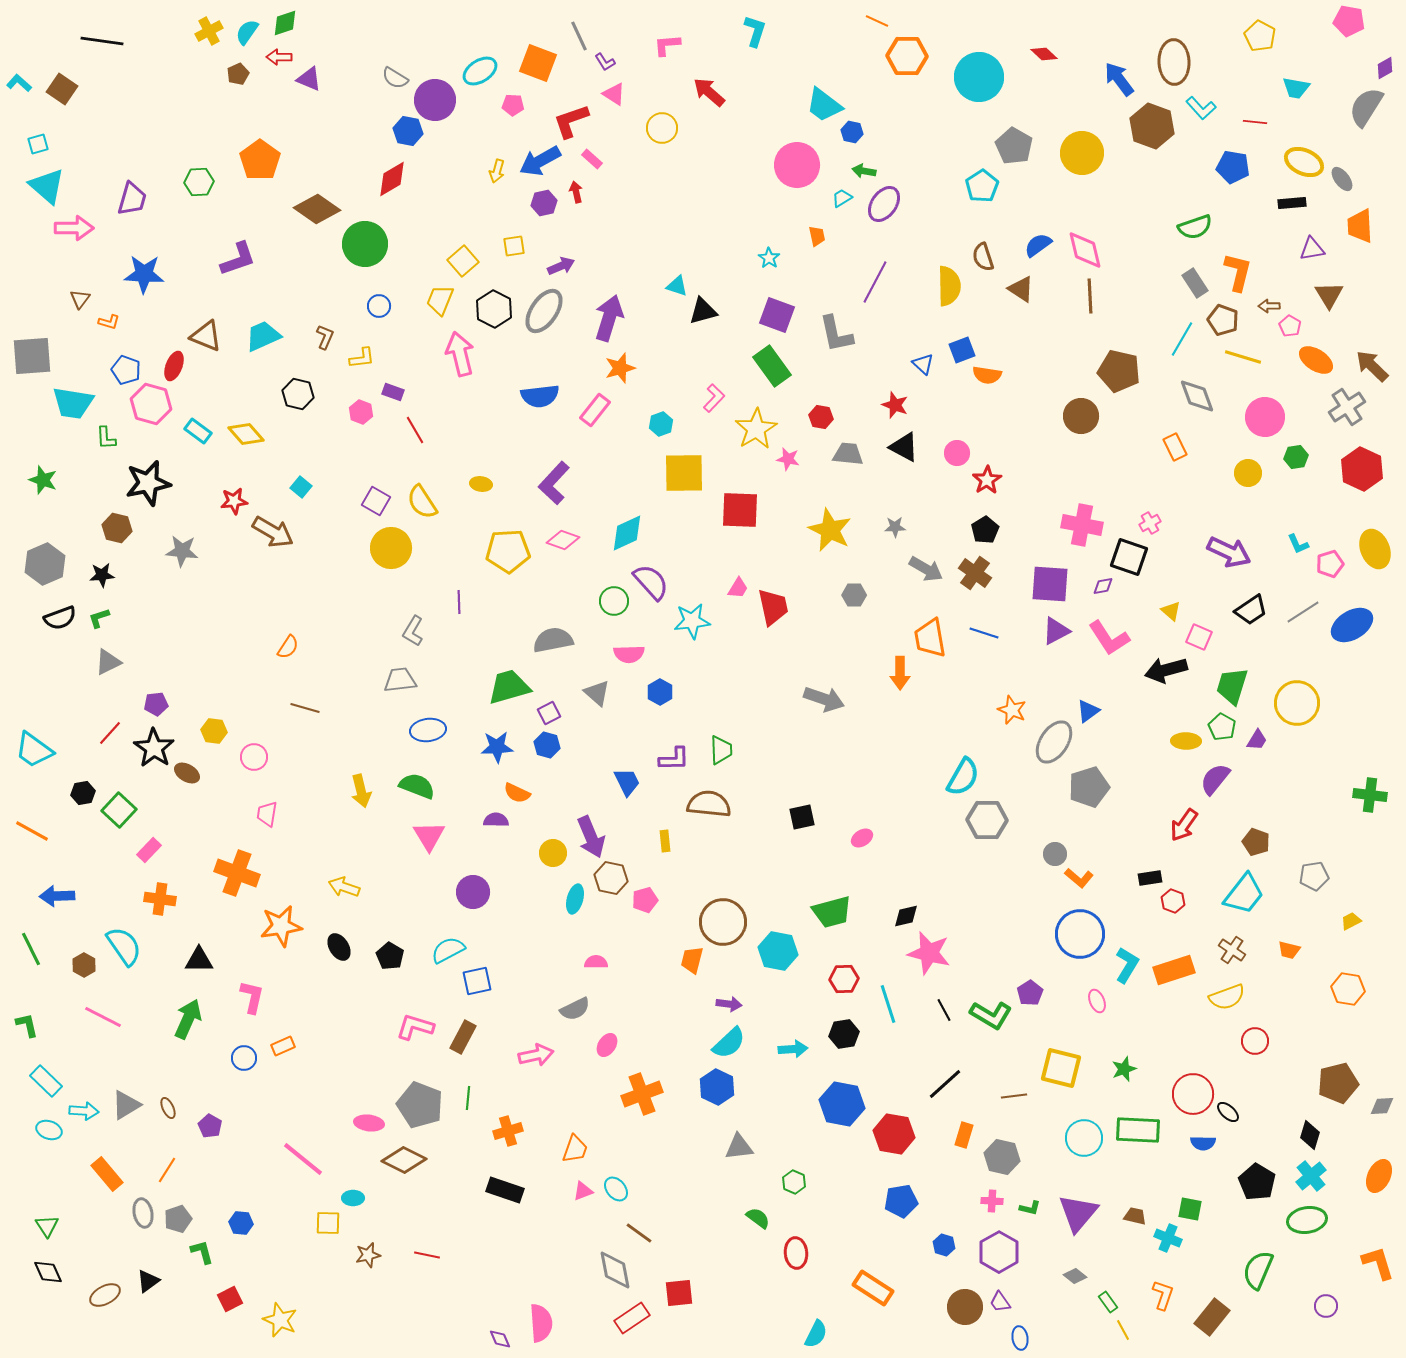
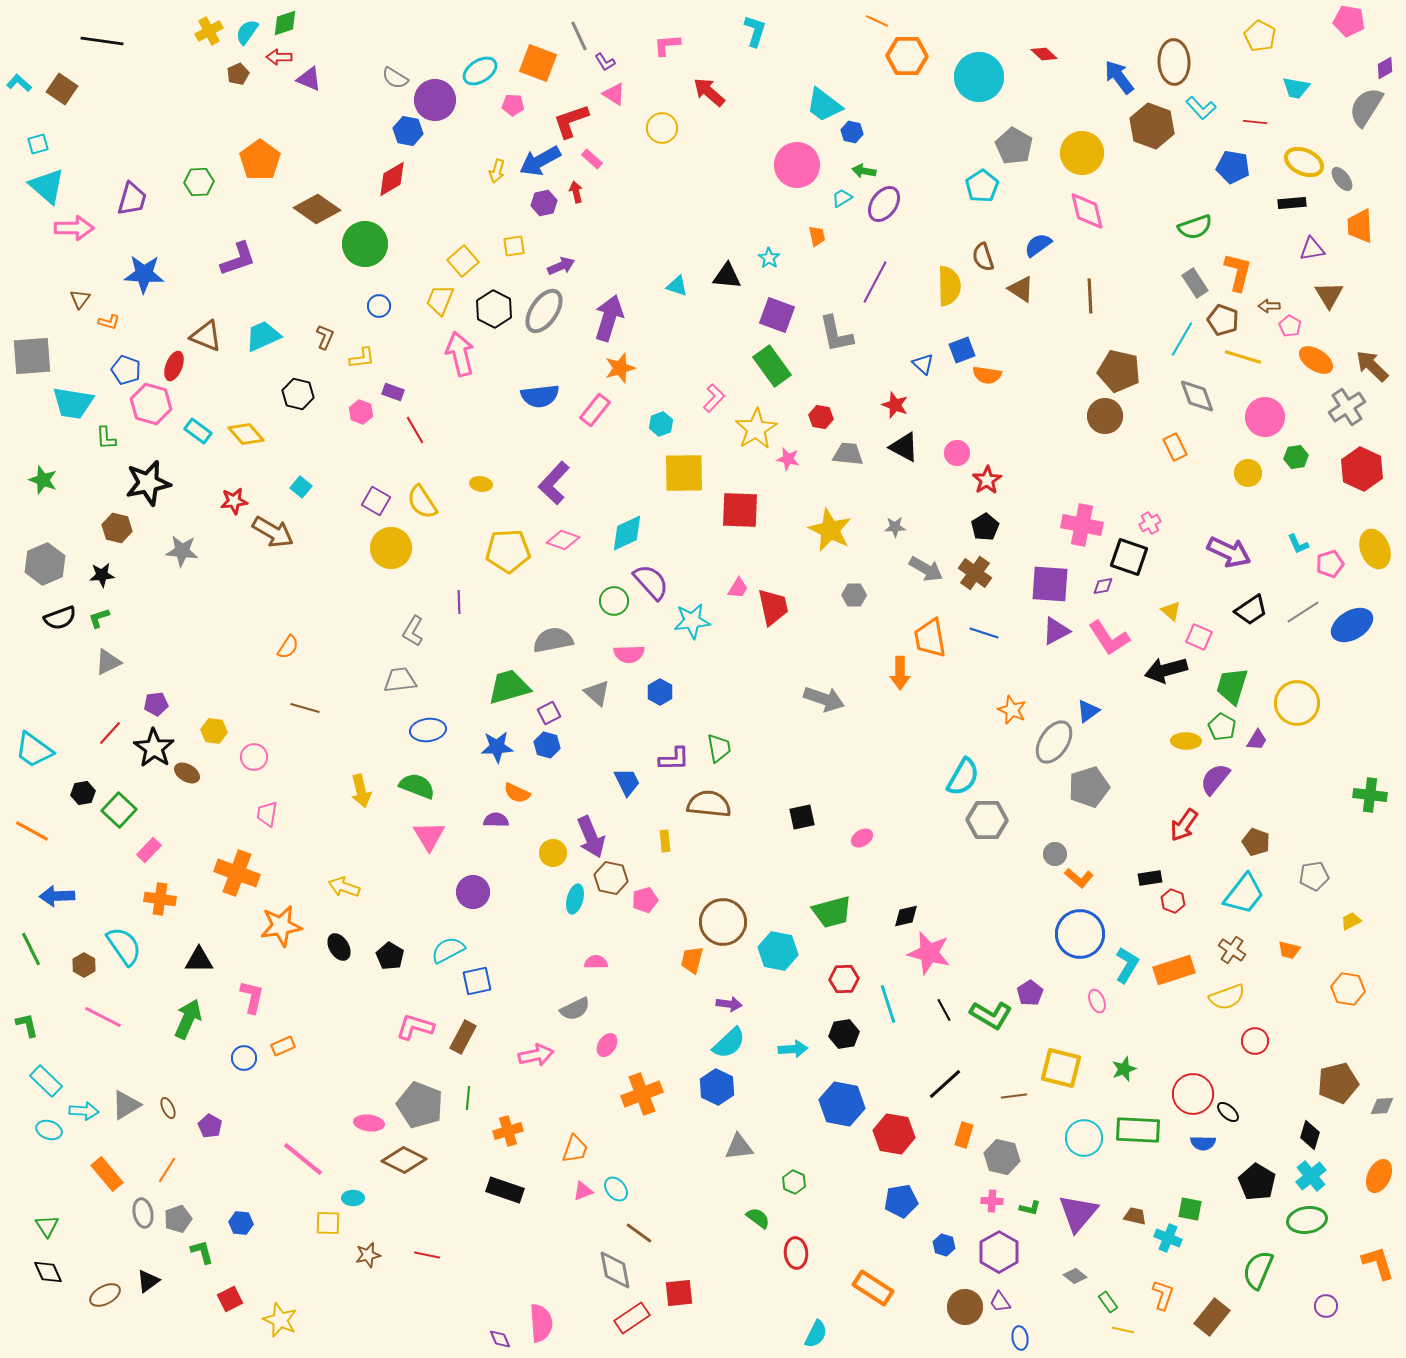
blue arrow at (1119, 79): moved 2 px up
pink diamond at (1085, 250): moved 2 px right, 39 px up
black triangle at (703, 311): moved 24 px right, 35 px up; rotated 20 degrees clockwise
brown circle at (1081, 416): moved 24 px right
black pentagon at (985, 530): moved 3 px up
green trapezoid at (721, 750): moved 2 px left, 2 px up; rotated 8 degrees counterclockwise
yellow line at (1123, 1330): rotated 50 degrees counterclockwise
